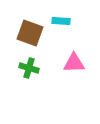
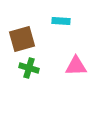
brown square: moved 8 px left, 6 px down; rotated 36 degrees counterclockwise
pink triangle: moved 2 px right, 3 px down
